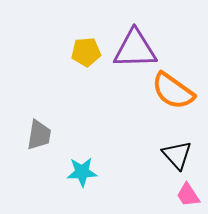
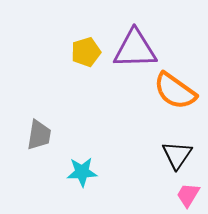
yellow pentagon: rotated 12 degrees counterclockwise
orange semicircle: moved 2 px right
black triangle: rotated 16 degrees clockwise
pink trapezoid: rotated 64 degrees clockwise
